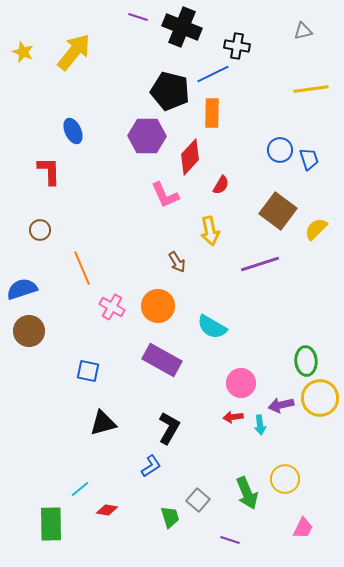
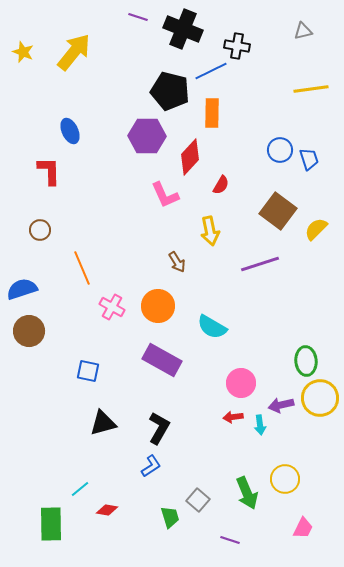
black cross at (182, 27): moved 1 px right, 2 px down
blue line at (213, 74): moved 2 px left, 3 px up
blue ellipse at (73, 131): moved 3 px left
black L-shape at (169, 428): moved 10 px left
